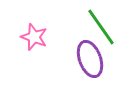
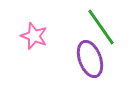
pink star: moved 1 px up
